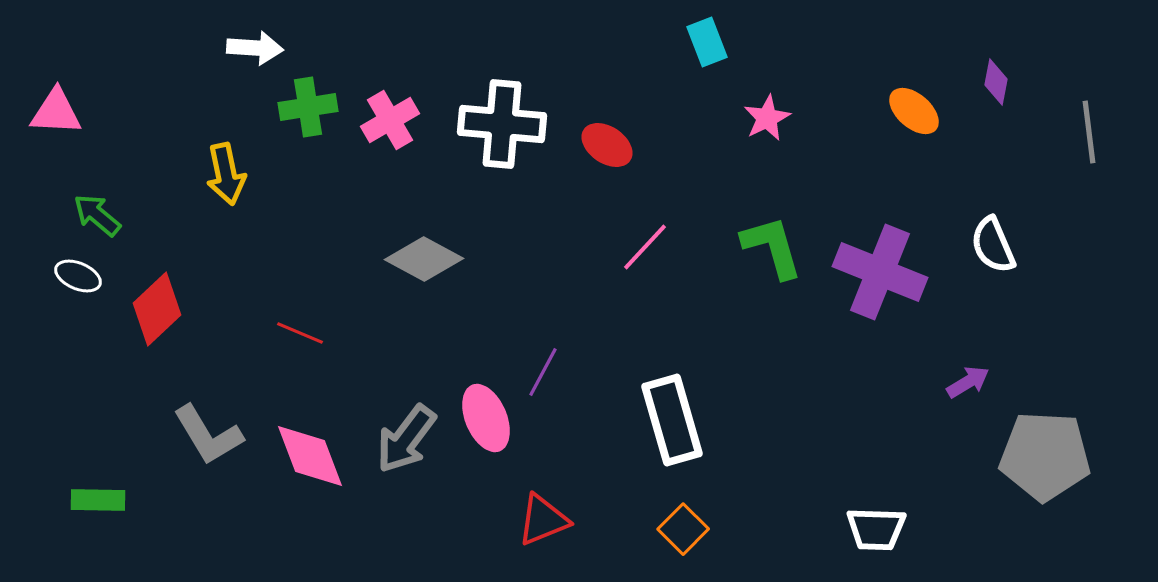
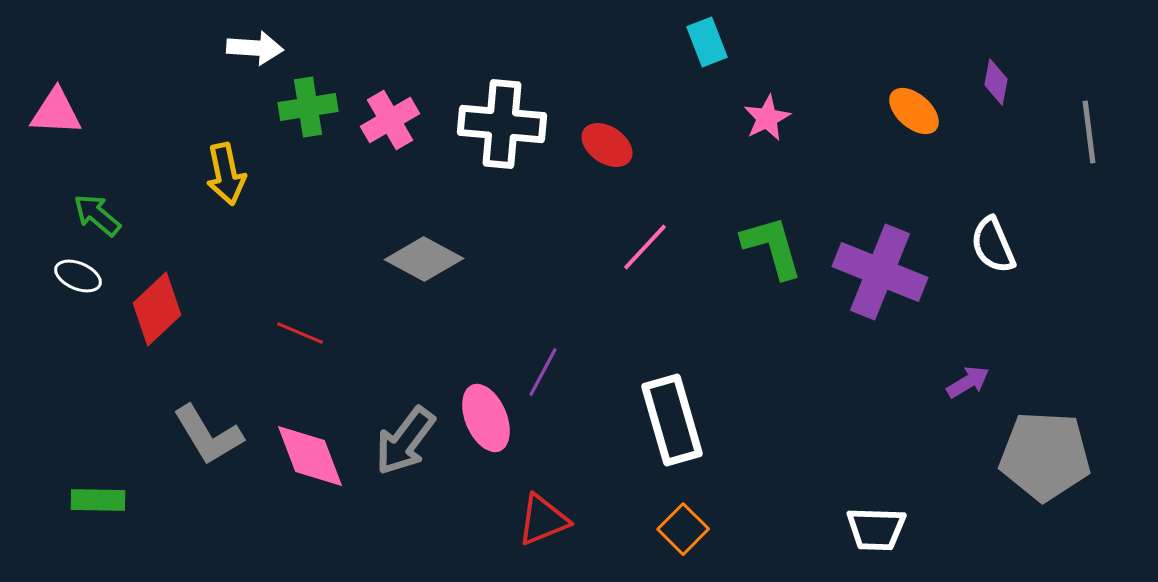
gray arrow: moved 1 px left, 2 px down
